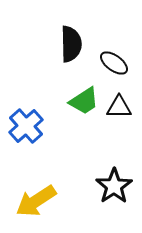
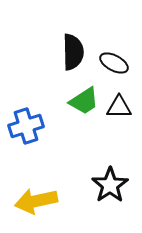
black semicircle: moved 2 px right, 8 px down
black ellipse: rotated 8 degrees counterclockwise
blue cross: rotated 24 degrees clockwise
black star: moved 4 px left, 1 px up
yellow arrow: rotated 21 degrees clockwise
